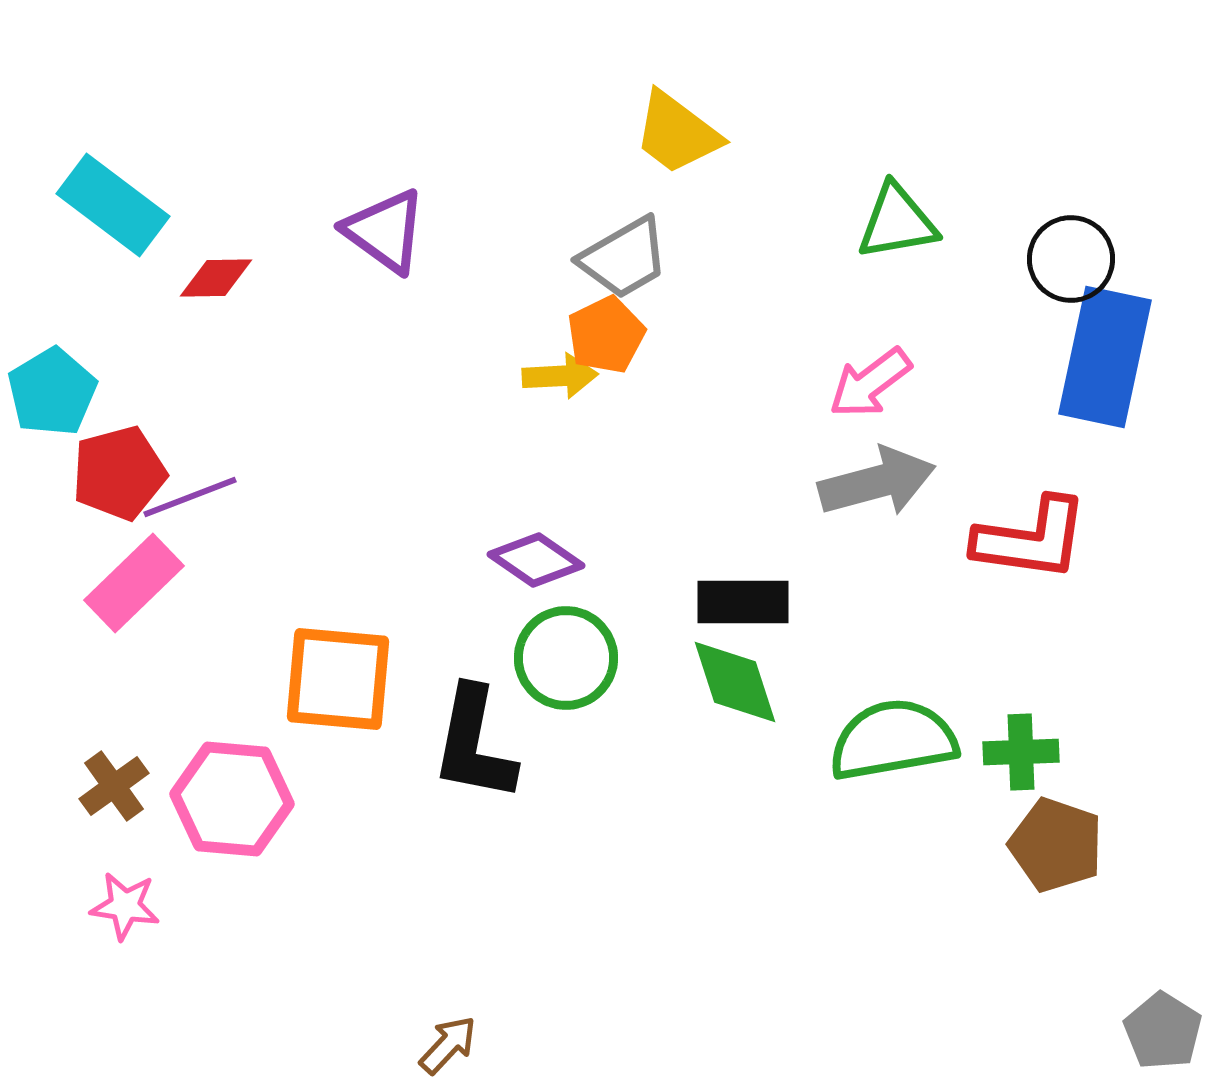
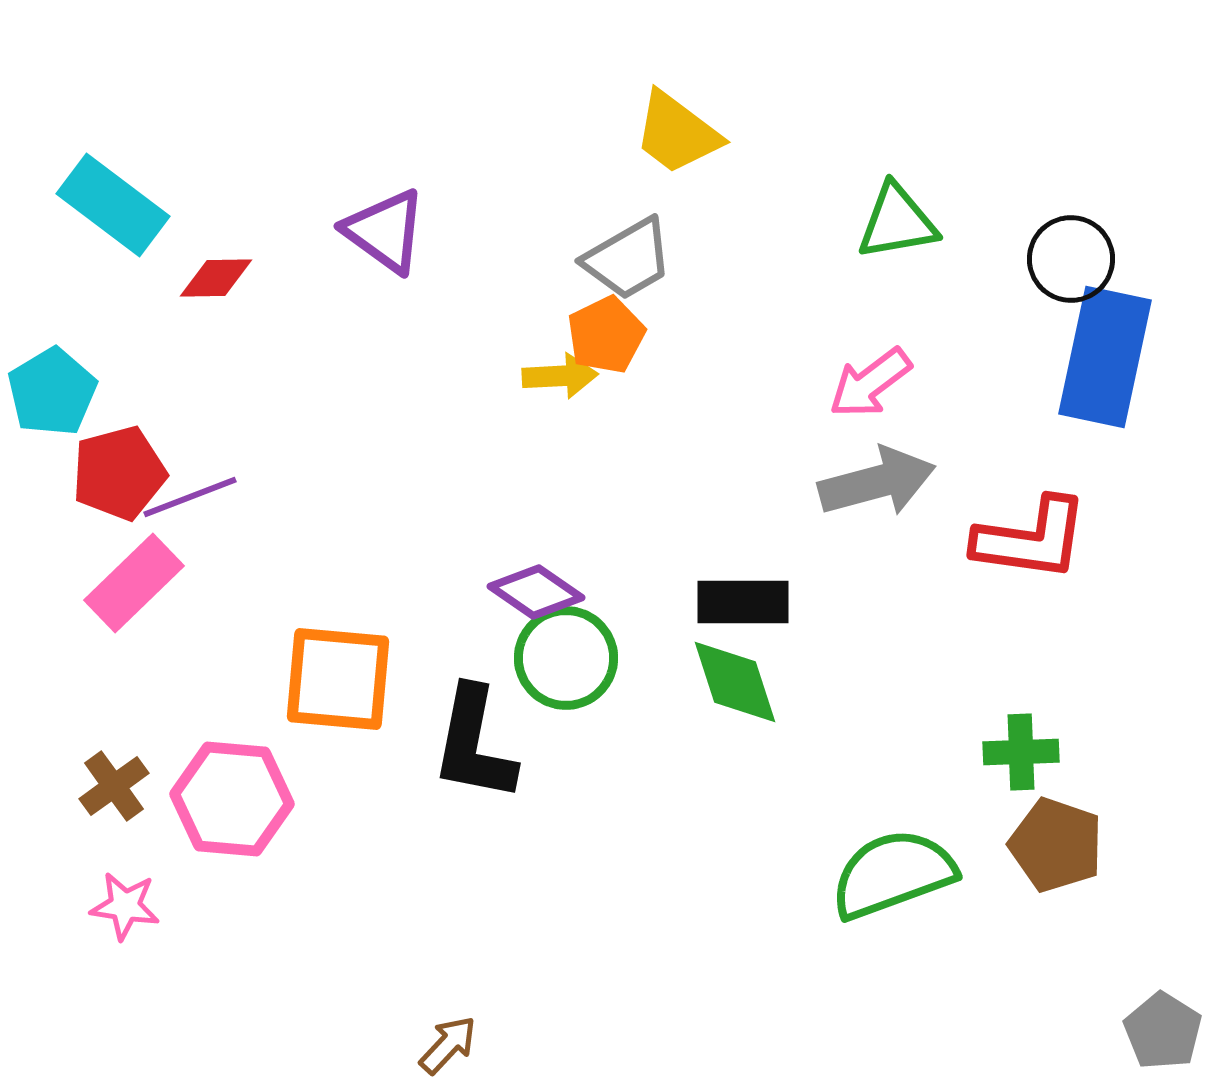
gray trapezoid: moved 4 px right, 1 px down
purple diamond: moved 32 px down
green semicircle: moved 134 px down; rotated 10 degrees counterclockwise
